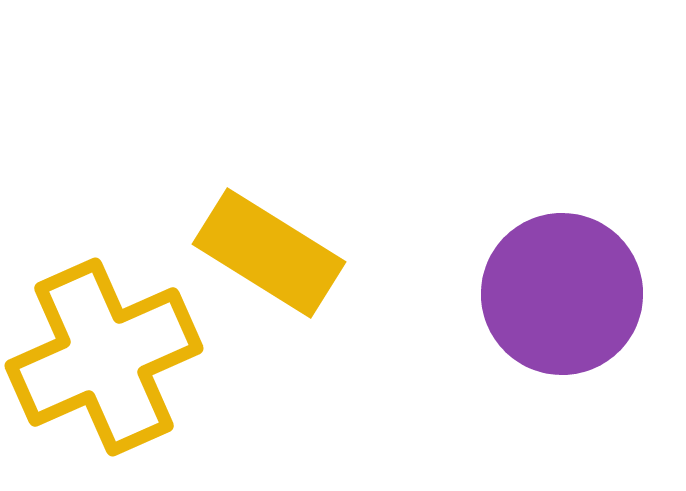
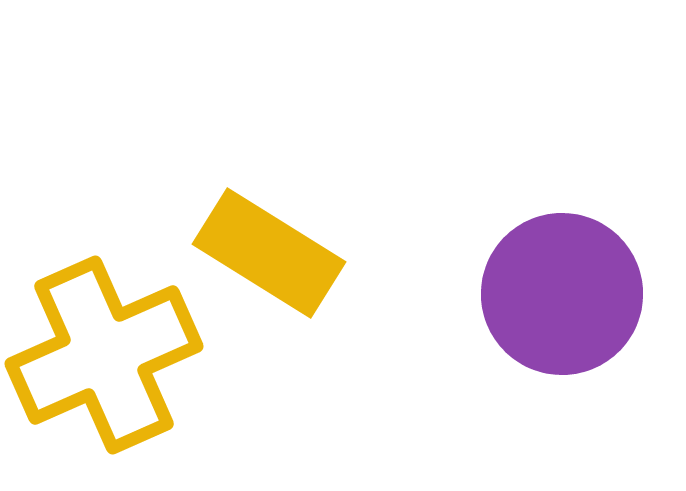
yellow cross: moved 2 px up
